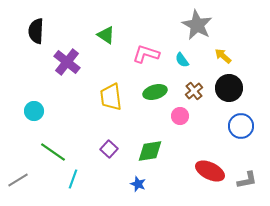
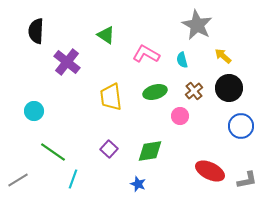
pink L-shape: rotated 12 degrees clockwise
cyan semicircle: rotated 21 degrees clockwise
